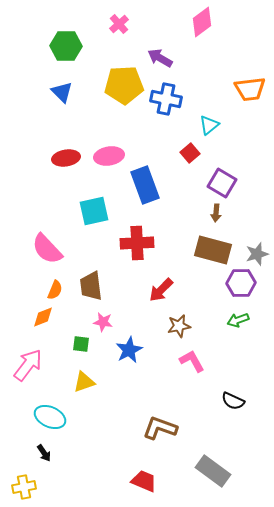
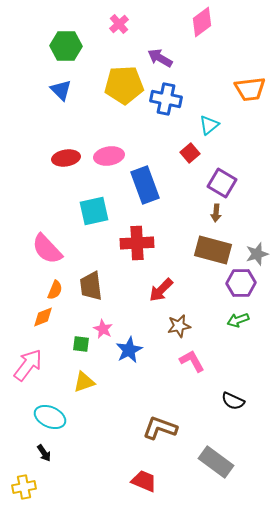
blue triangle: moved 1 px left, 2 px up
pink star: moved 7 px down; rotated 18 degrees clockwise
gray rectangle: moved 3 px right, 9 px up
